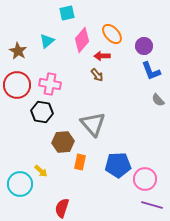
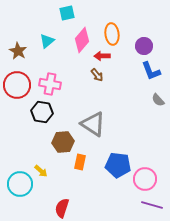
orange ellipse: rotated 35 degrees clockwise
gray triangle: rotated 16 degrees counterclockwise
blue pentagon: rotated 10 degrees clockwise
